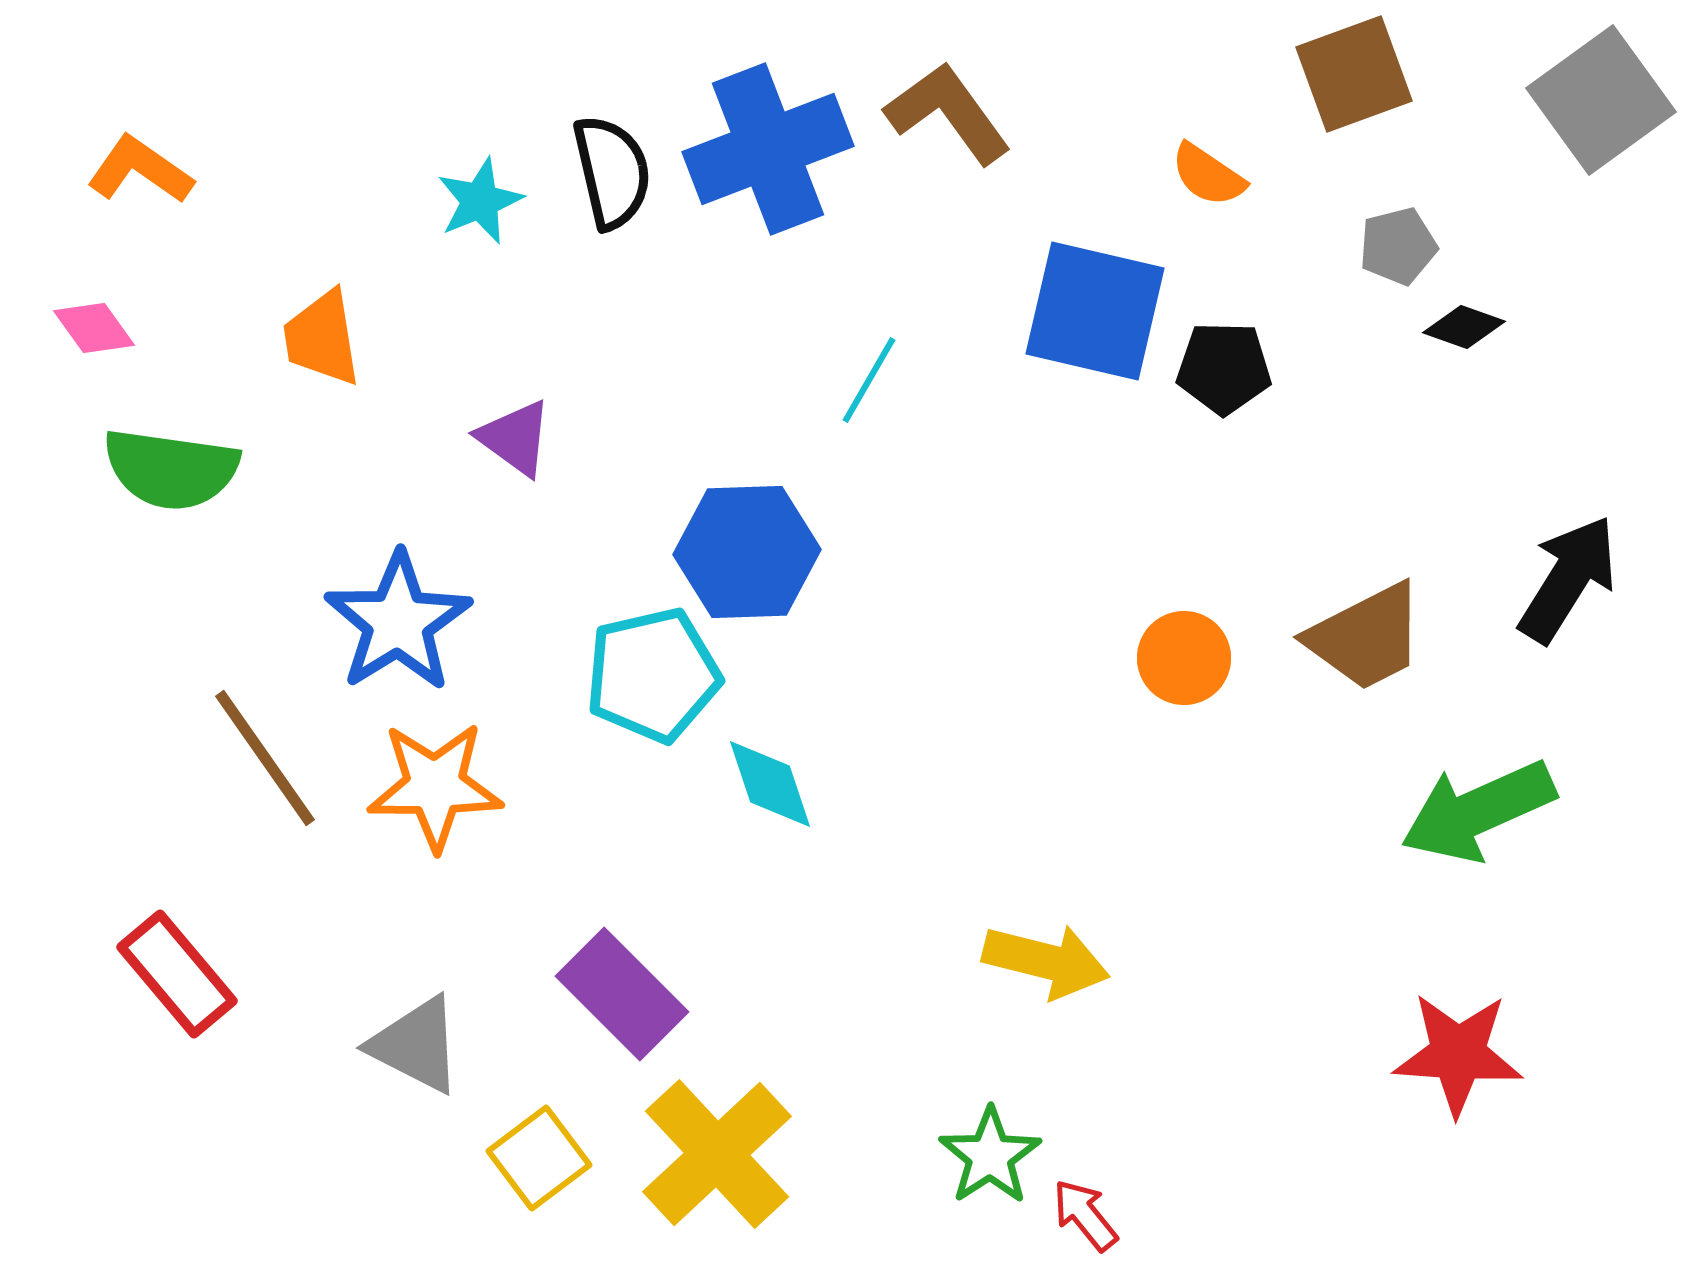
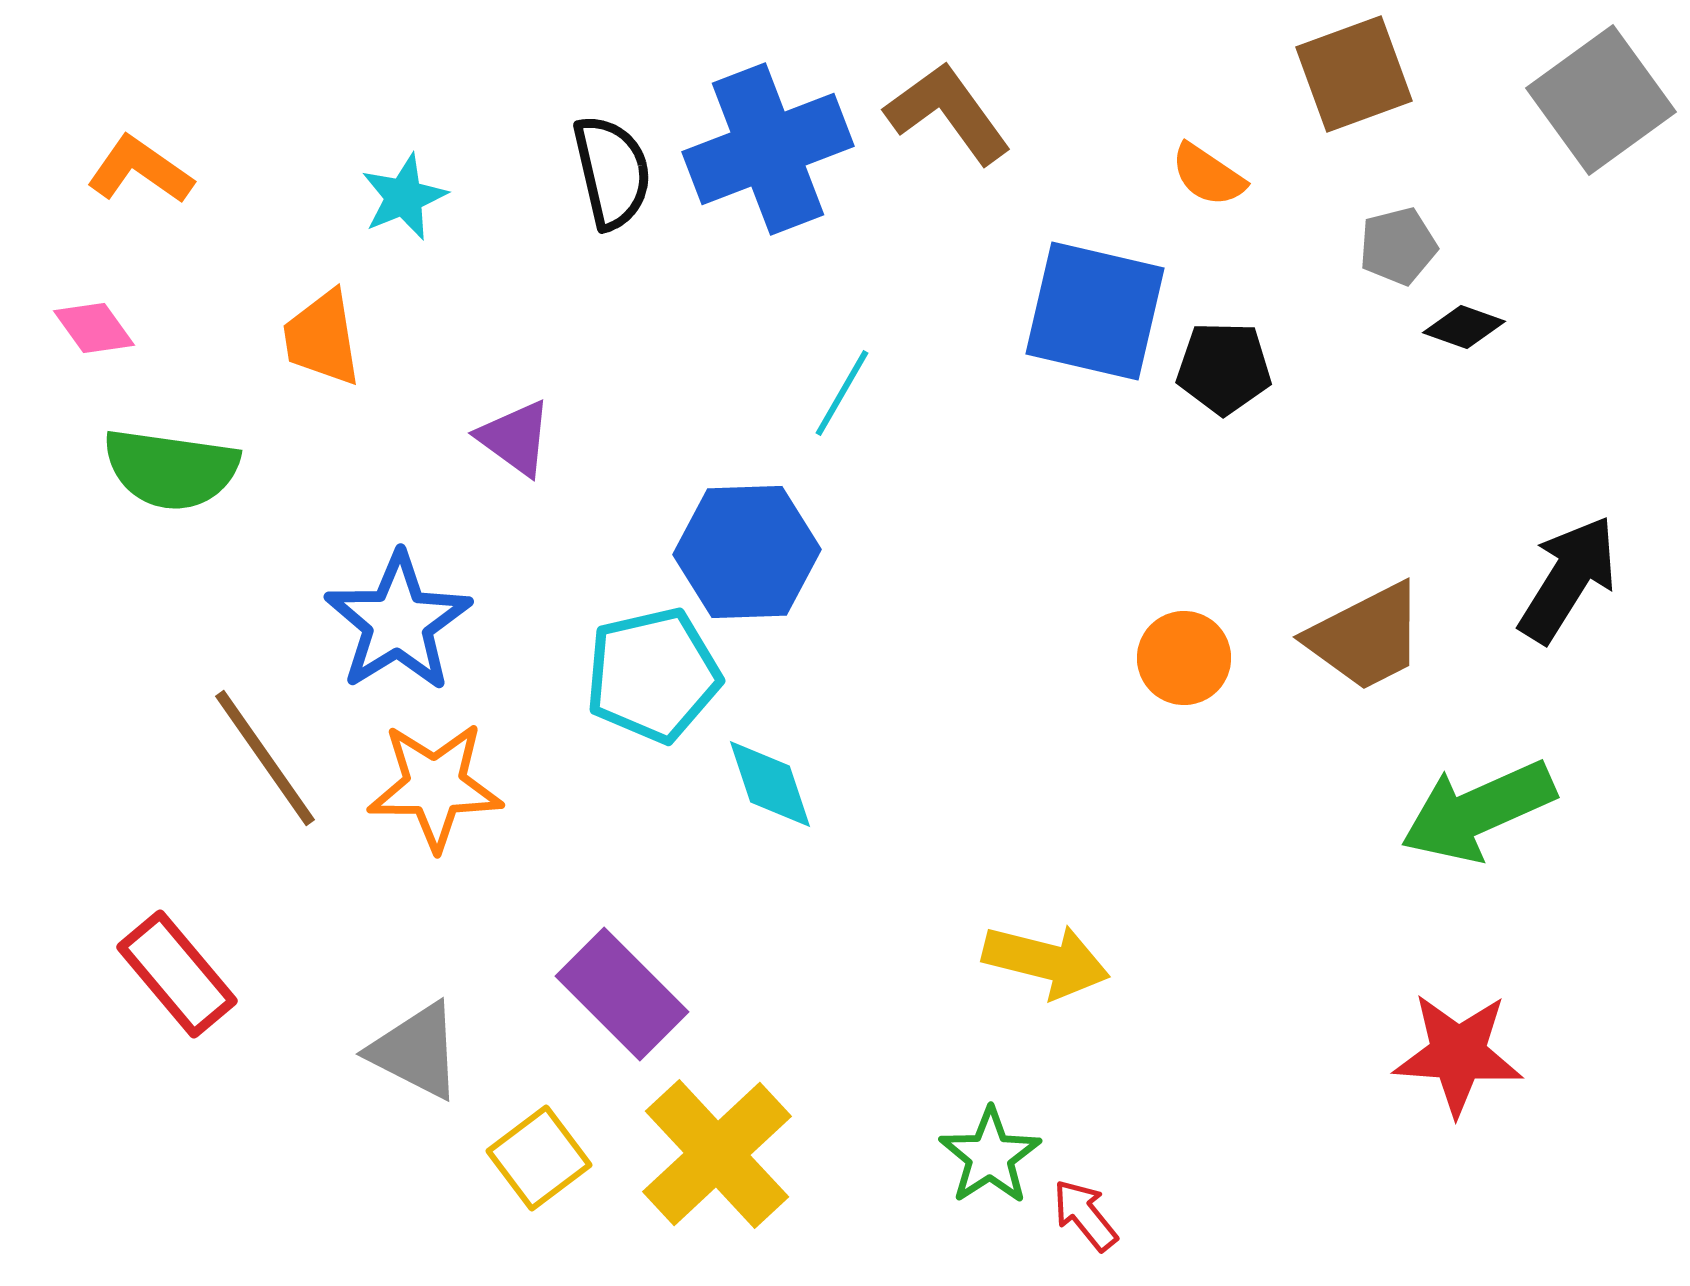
cyan star: moved 76 px left, 4 px up
cyan line: moved 27 px left, 13 px down
gray triangle: moved 6 px down
